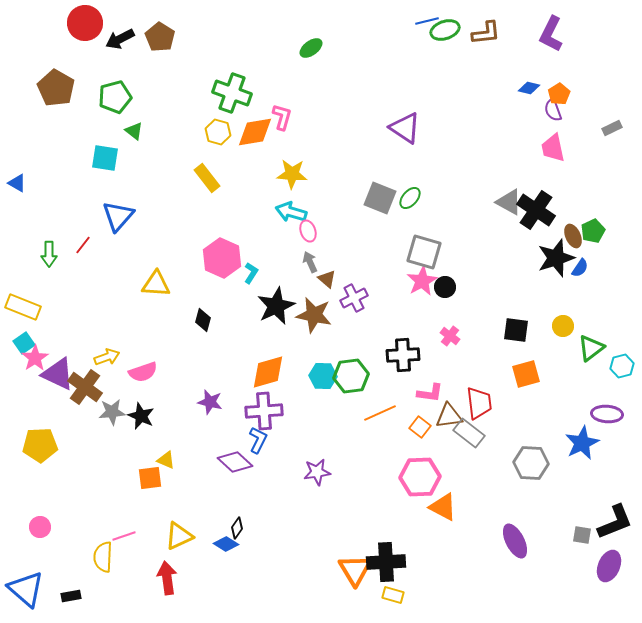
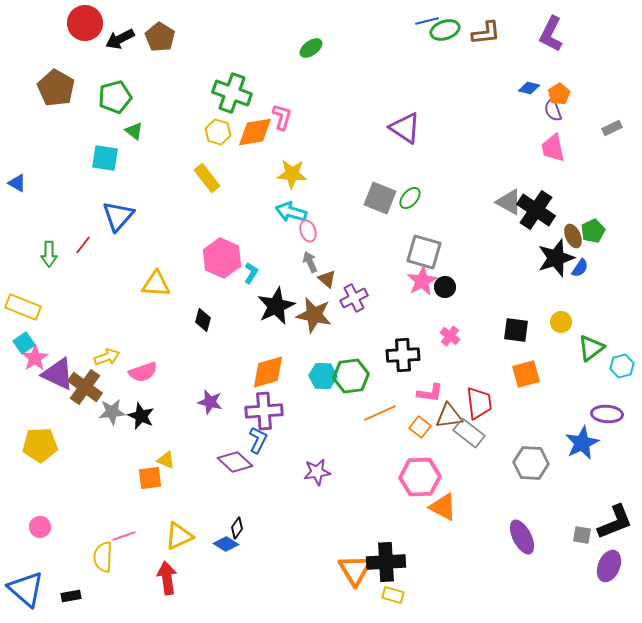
yellow circle at (563, 326): moved 2 px left, 4 px up
purple ellipse at (515, 541): moved 7 px right, 4 px up
